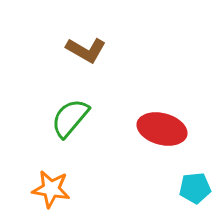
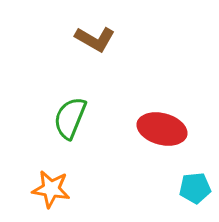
brown L-shape: moved 9 px right, 11 px up
green semicircle: rotated 18 degrees counterclockwise
